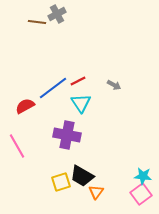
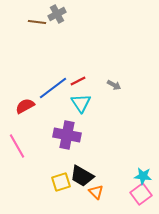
orange triangle: rotated 21 degrees counterclockwise
